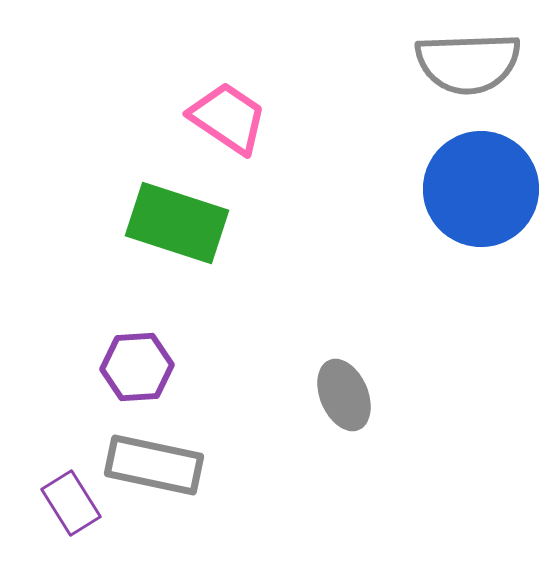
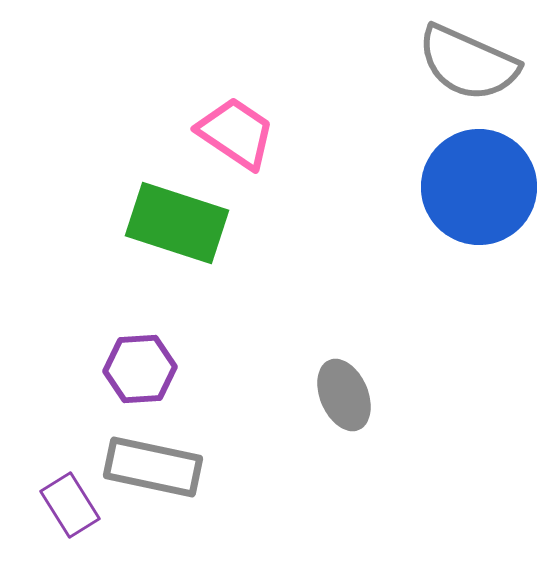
gray semicircle: rotated 26 degrees clockwise
pink trapezoid: moved 8 px right, 15 px down
blue circle: moved 2 px left, 2 px up
purple hexagon: moved 3 px right, 2 px down
gray rectangle: moved 1 px left, 2 px down
purple rectangle: moved 1 px left, 2 px down
